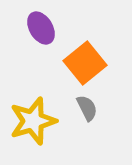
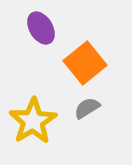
gray semicircle: rotated 96 degrees counterclockwise
yellow star: rotated 15 degrees counterclockwise
